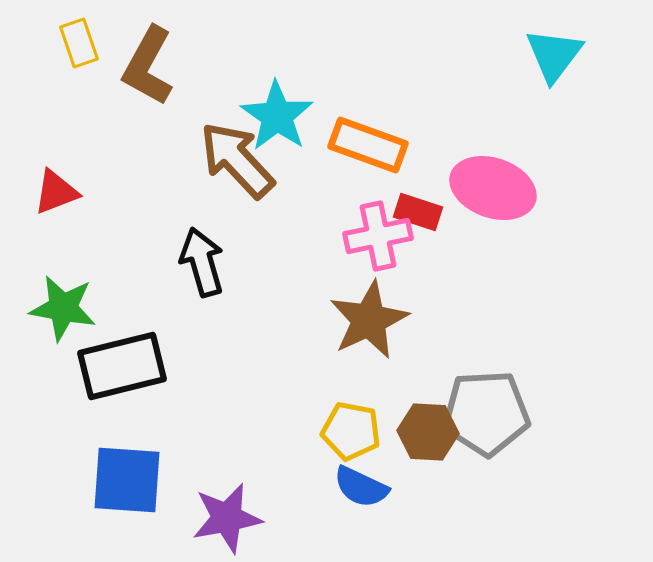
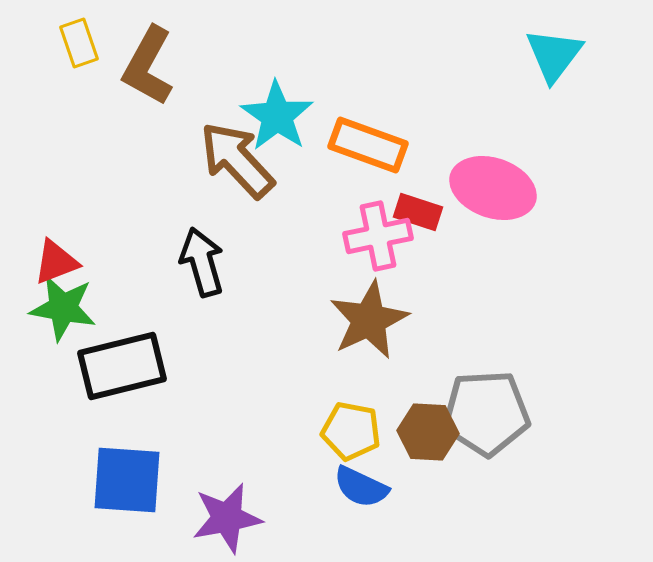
red triangle: moved 70 px down
